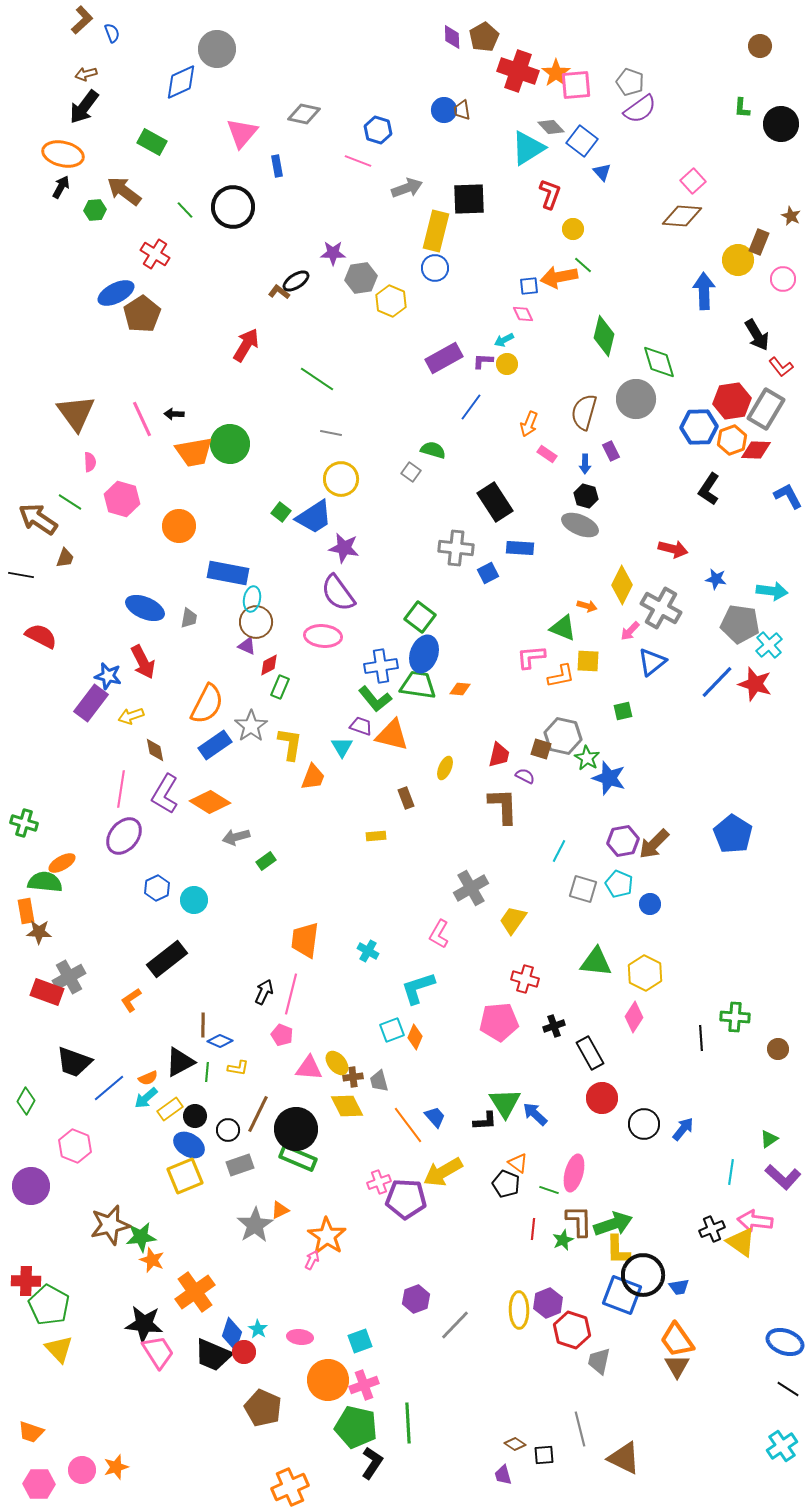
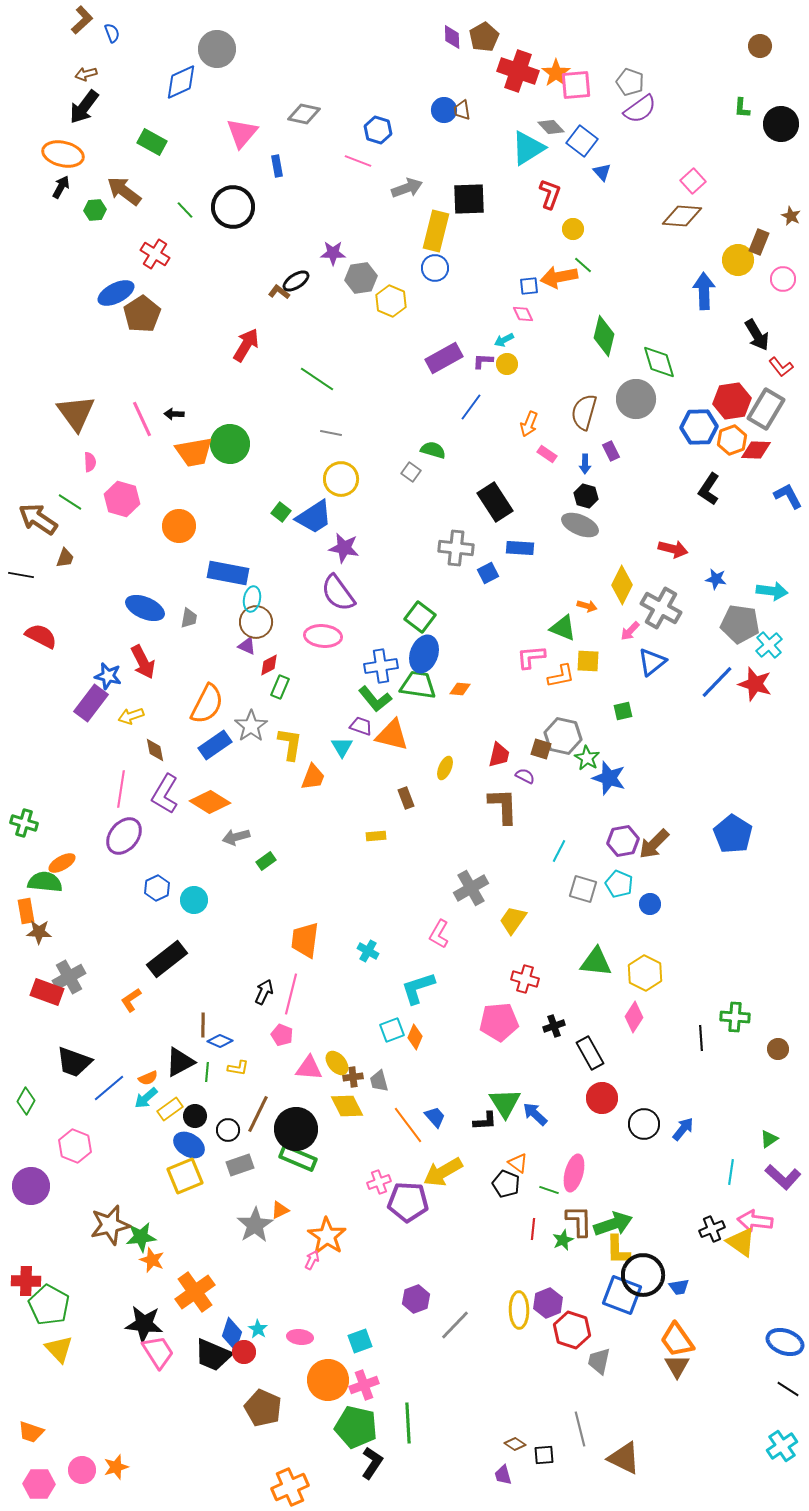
purple pentagon at (406, 1199): moved 2 px right, 3 px down
